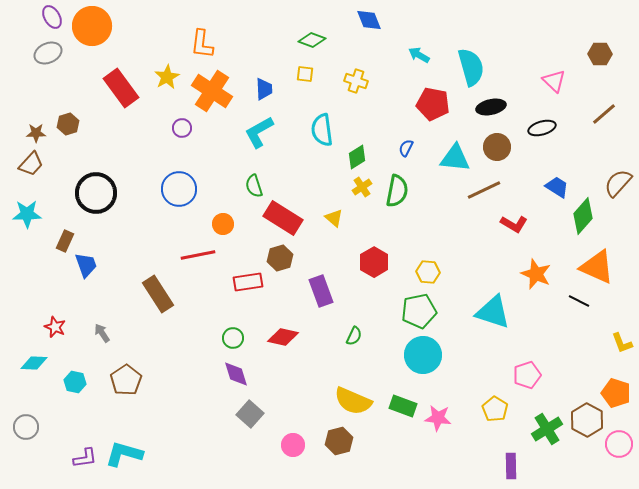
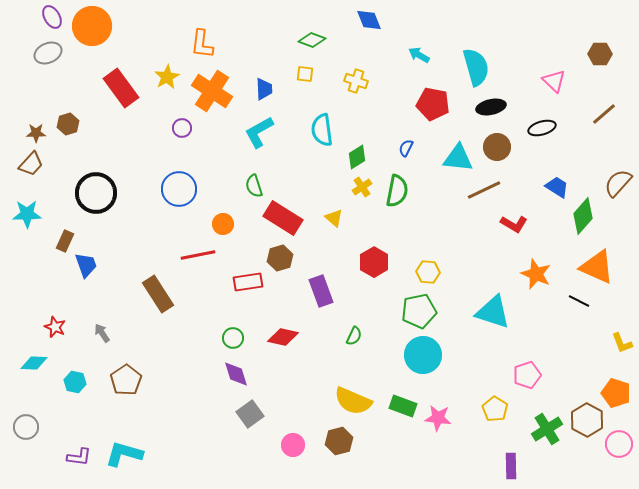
cyan semicircle at (471, 67): moved 5 px right
cyan triangle at (455, 158): moved 3 px right
gray square at (250, 414): rotated 12 degrees clockwise
purple L-shape at (85, 458): moved 6 px left, 1 px up; rotated 15 degrees clockwise
